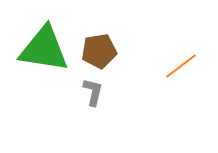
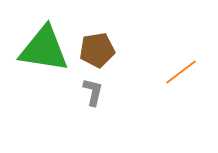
brown pentagon: moved 2 px left, 1 px up
orange line: moved 6 px down
